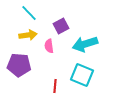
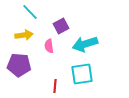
cyan line: moved 1 px right, 1 px up
yellow arrow: moved 4 px left
cyan square: moved 1 px up; rotated 30 degrees counterclockwise
